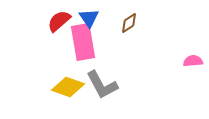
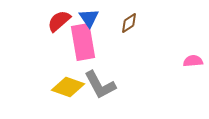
gray L-shape: moved 2 px left
